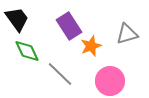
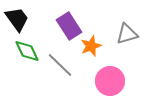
gray line: moved 9 px up
